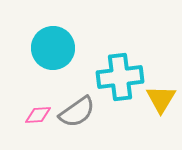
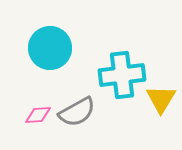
cyan circle: moved 3 px left
cyan cross: moved 2 px right, 2 px up
gray semicircle: rotated 6 degrees clockwise
